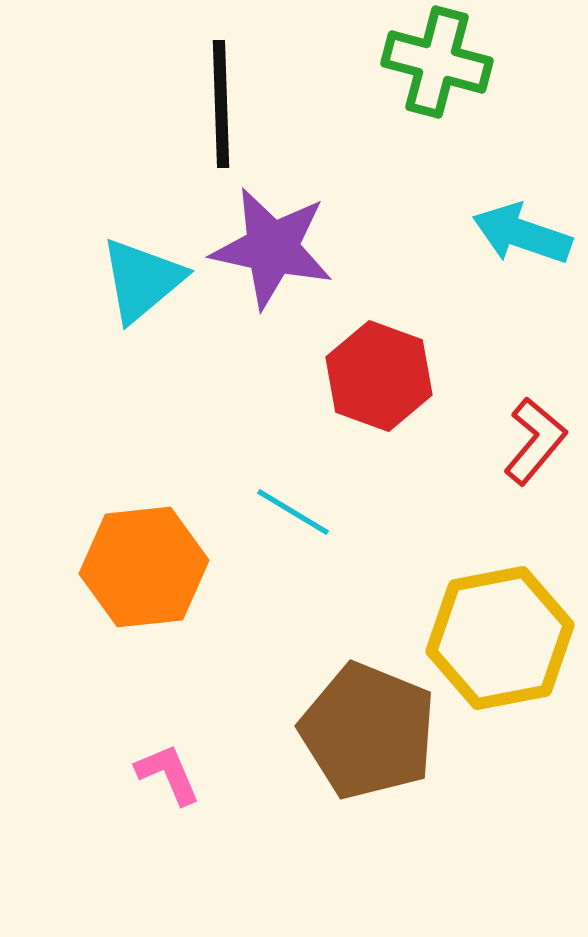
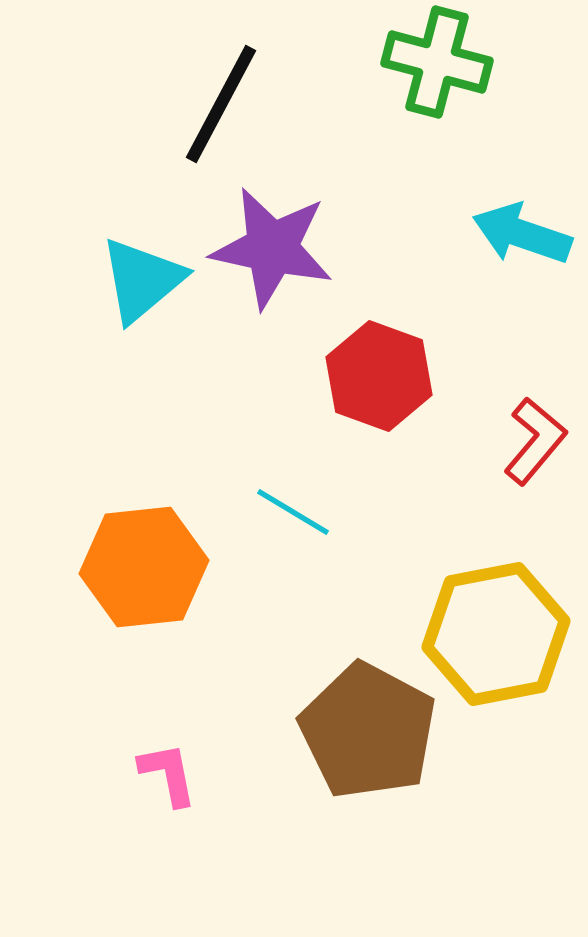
black line: rotated 30 degrees clockwise
yellow hexagon: moved 4 px left, 4 px up
brown pentagon: rotated 6 degrees clockwise
pink L-shape: rotated 12 degrees clockwise
